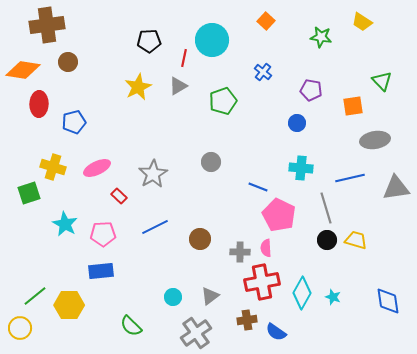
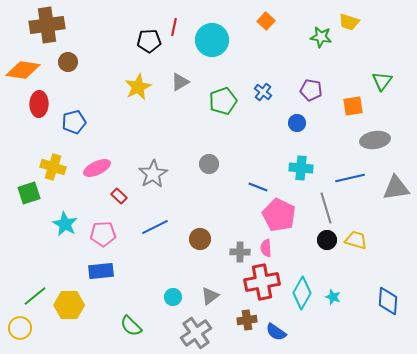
yellow trapezoid at (362, 22): moved 13 px left; rotated 15 degrees counterclockwise
red line at (184, 58): moved 10 px left, 31 px up
blue cross at (263, 72): moved 20 px down
green triangle at (382, 81): rotated 20 degrees clockwise
gray triangle at (178, 86): moved 2 px right, 4 px up
gray circle at (211, 162): moved 2 px left, 2 px down
blue diamond at (388, 301): rotated 12 degrees clockwise
